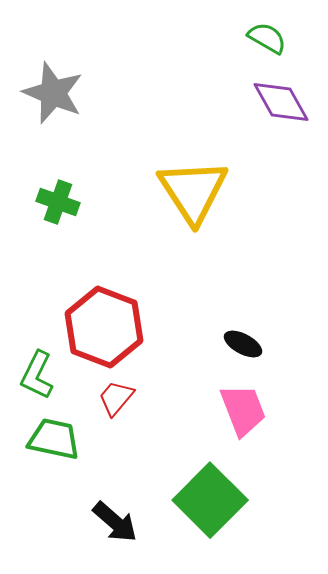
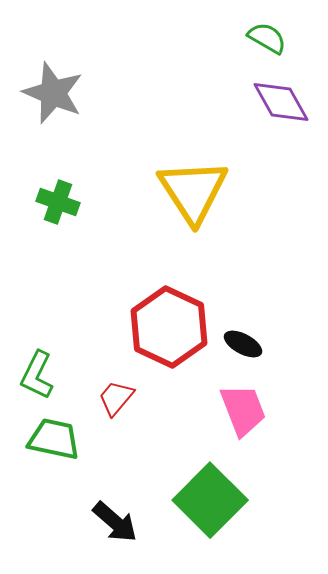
red hexagon: moved 65 px right; rotated 4 degrees clockwise
